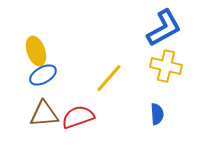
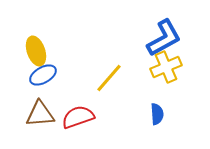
blue L-shape: moved 10 px down
yellow cross: moved 1 px down; rotated 36 degrees counterclockwise
brown triangle: moved 4 px left
